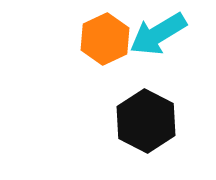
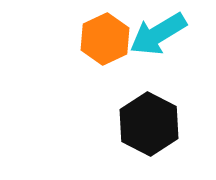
black hexagon: moved 3 px right, 3 px down
